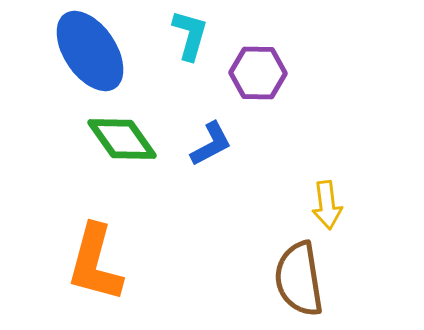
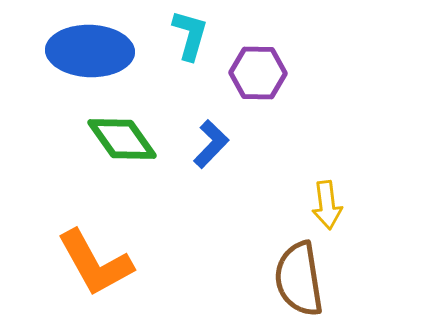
blue ellipse: rotated 54 degrees counterclockwise
blue L-shape: rotated 18 degrees counterclockwise
orange L-shape: rotated 44 degrees counterclockwise
